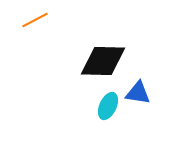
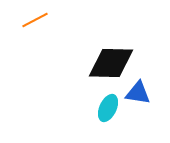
black diamond: moved 8 px right, 2 px down
cyan ellipse: moved 2 px down
